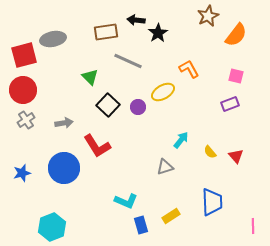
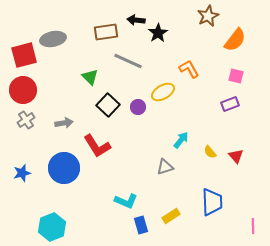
orange semicircle: moved 1 px left, 5 px down
